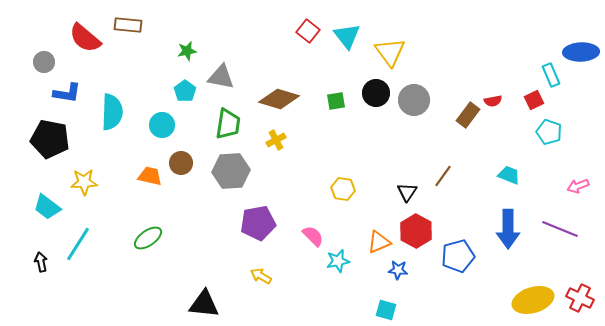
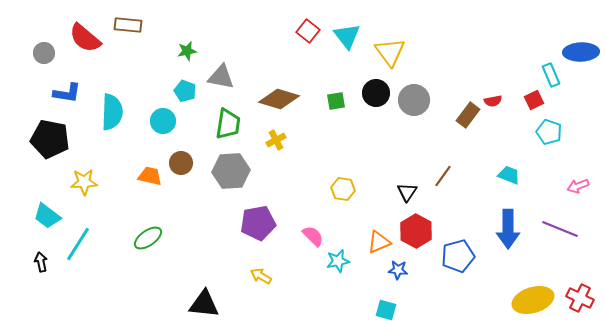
gray circle at (44, 62): moved 9 px up
cyan pentagon at (185, 91): rotated 15 degrees counterclockwise
cyan circle at (162, 125): moved 1 px right, 4 px up
cyan trapezoid at (47, 207): moved 9 px down
